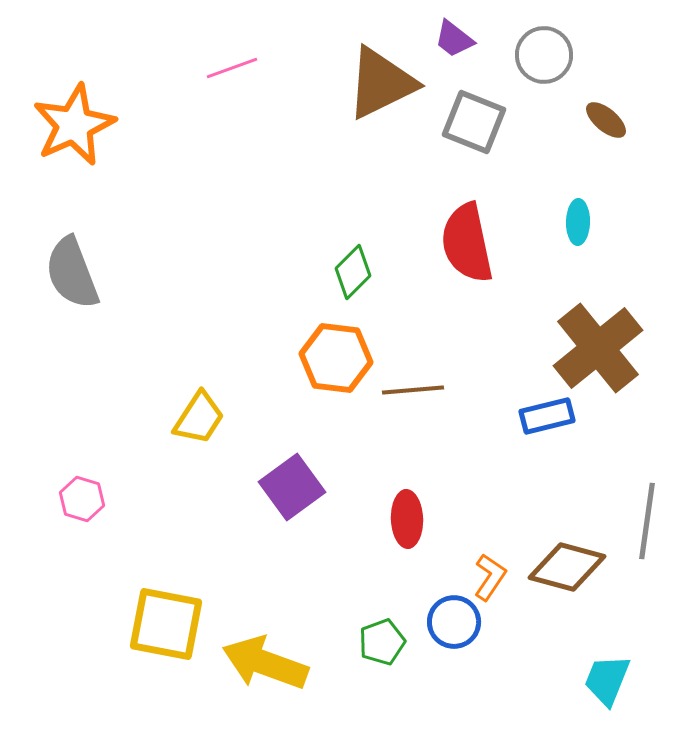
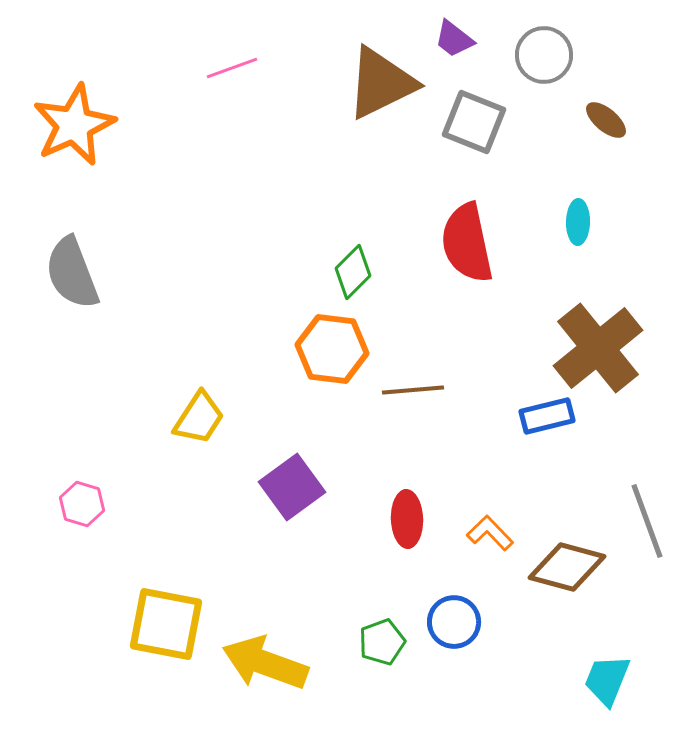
orange hexagon: moved 4 px left, 9 px up
pink hexagon: moved 5 px down
gray line: rotated 28 degrees counterclockwise
orange L-shape: moved 44 px up; rotated 78 degrees counterclockwise
